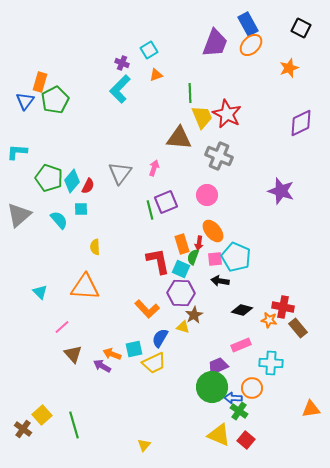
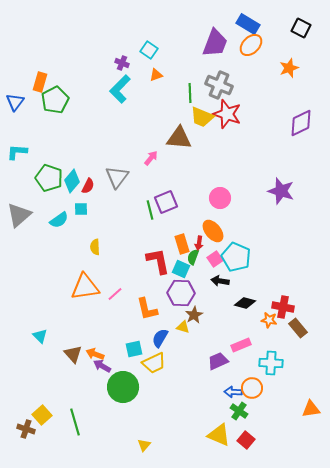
blue rectangle at (248, 24): rotated 30 degrees counterclockwise
cyan square at (149, 50): rotated 24 degrees counterclockwise
blue triangle at (25, 101): moved 10 px left, 1 px down
red star at (227, 114): rotated 8 degrees counterclockwise
yellow trapezoid at (202, 117): rotated 135 degrees clockwise
gray cross at (219, 156): moved 71 px up
pink arrow at (154, 168): moved 3 px left, 10 px up; rotated 21 degrees clockwise
gray triangle at (120, 173): moved 3 px left, 4 px down
pink circle at (207, 195): moved 13 px right, 3 px down
cyan semicircle at (59, 220): rotated 96 degrees clockwise
pink square at (215, 259): rotated 28 degrees counterclockwise
orange triangle at (85, 287): rotated 12 degrees counterclockwise
cyan triangle at (40, 292): moved 44 px down
orange L-shape at (147, 309): rotated 30 degrees clockwise
black diamond at (242, 310): moved 3 px right, 7 px up
pink line at (62, 327): moved 53 px right, 33 px up
orange arrow at (112, 354): moved 17 px left
purple trapezoid at (218, 366): moved 5 px up
green circle at (212, 387): moved 89 px left
blue arrow at (233, 398): moved 6 px up
green line at (74, 425): moved 1 px right, 3 px up
brown cross at (23, 429): moved 3 px right; rotated 18 degrees counterclockwise
